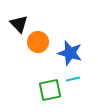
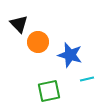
blue star: moved 2 px down
cyan line: moved 14 px right
green square: moved 1 px left, 1 px down
